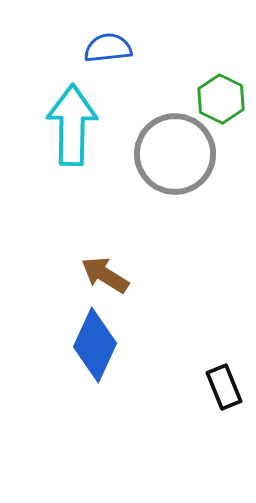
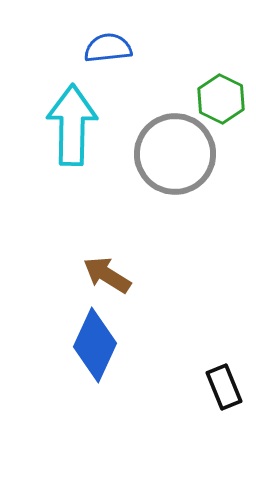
brown arrow: moved 2 px right
